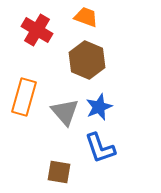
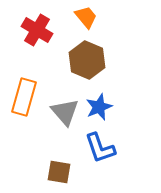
orange trapezoid: rotated 30 degrees clockwise
